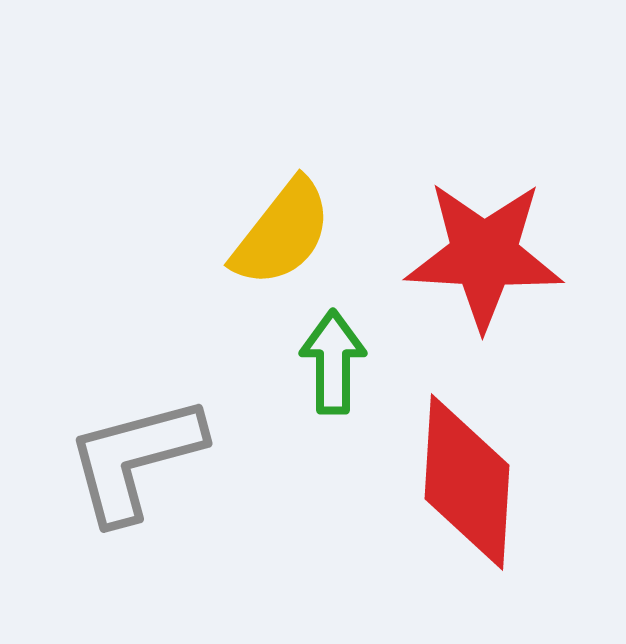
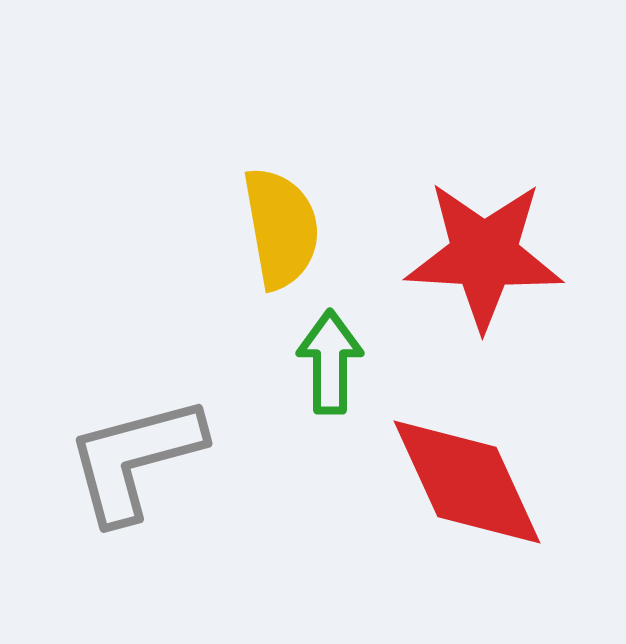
yellow semicircle: moved 1 px left, 5 px up; rotated 48 degrees counterclockwise
green arrow: moved 3 px left
red diamond: rotated 28 degrees counterclockwise
